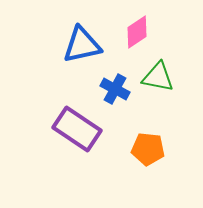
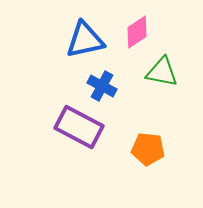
blue triangle: moved 3 px right, 5 px up
green triangle: moved 4 px right, 5 px up
blue cross: moved 13 px left, 3 px up
purple rectangle: moved 2 px right, 2 px up; rotated 6 degrees counterclockwise
